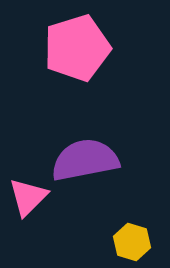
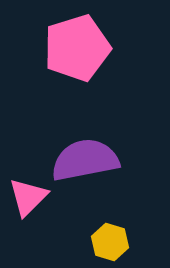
yellow hexagon: moved 22 px left
